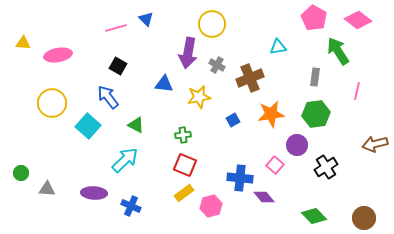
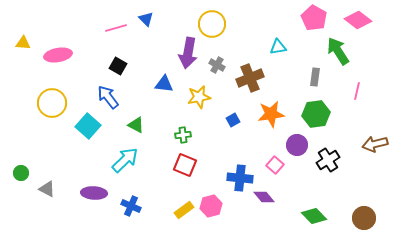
black cross at (326, 167): moved 2 px right, 7 px up
gray triangle at (47, 189): rotated 24 degrees clockwise
yellow rectangle at (184, 193): moved 17 px down
